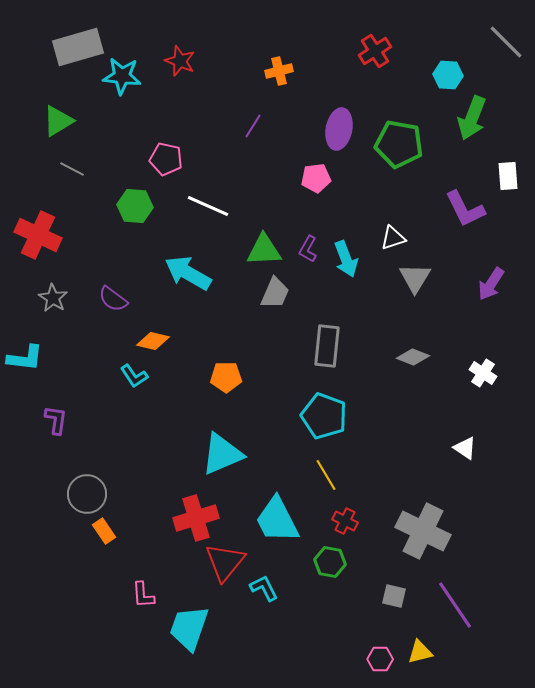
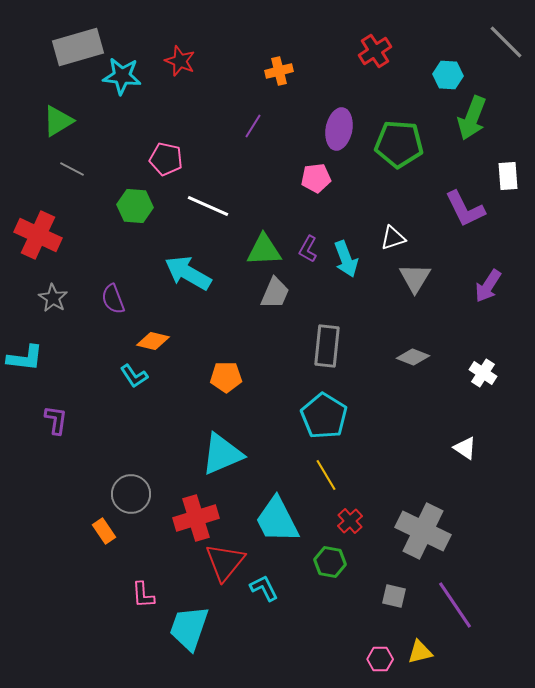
green pentagon at (399, 144): rotated 6 degrees counterclockwise
purple arrow at (491, 284): moved 3 px left, 2 px down
purple semicircle at (113, 299): rotated 32 degrees clockwise
cyan pentagon at (324, 416): rotated 12 degrees clockwise
gray circle at (87, 494): moved 44 px right
red cross at (345, 521): moved 5 px right; rotated 20 degrees clockwise
